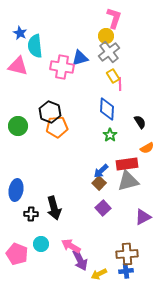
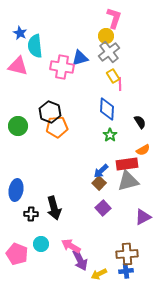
orange semicircle: moved 4 px left, 2 px down
